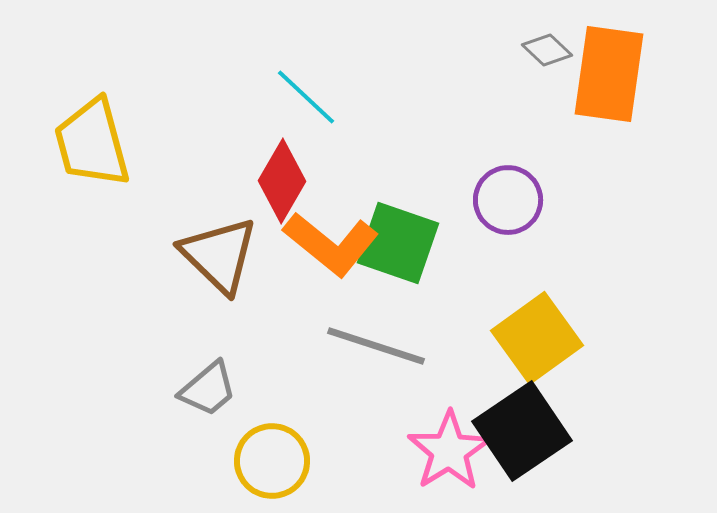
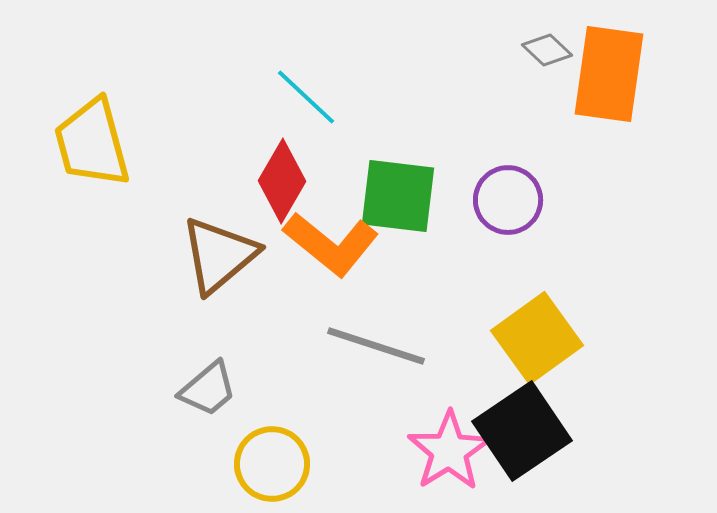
green square: moved 47 px up; rotated 12 degrees counterclockwise
brown triangle: rotated 36 degrees clockwise
yellow circle: moved 3 px down
